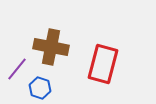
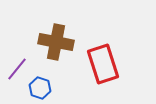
brown cross: moved 5 px right, 5 px up
red rectangle: rotated 33 degrees counterclockwise
